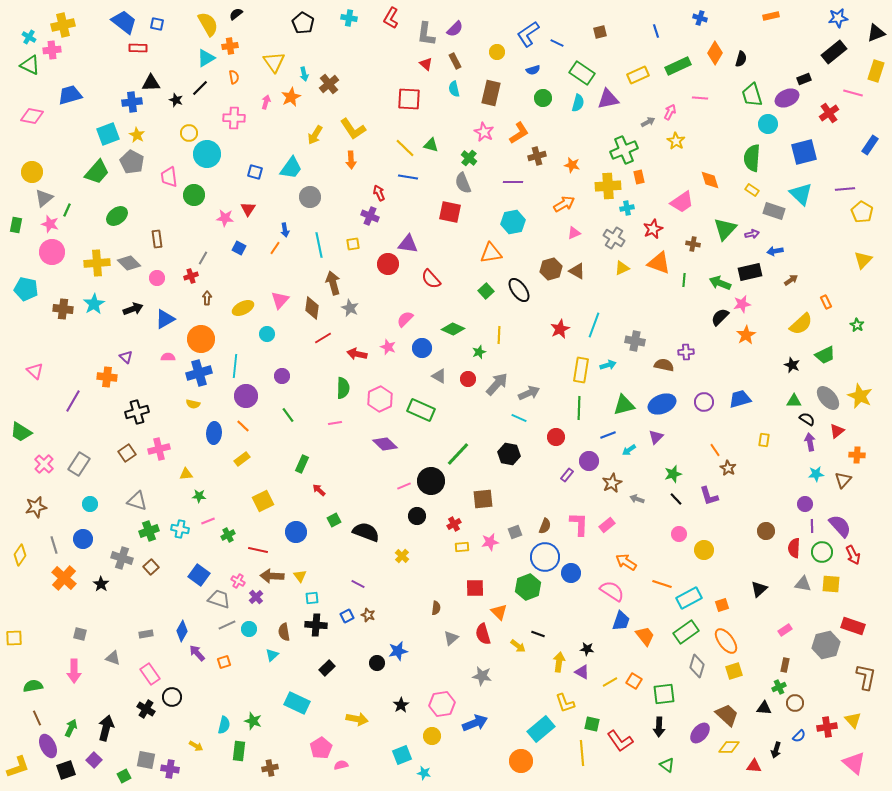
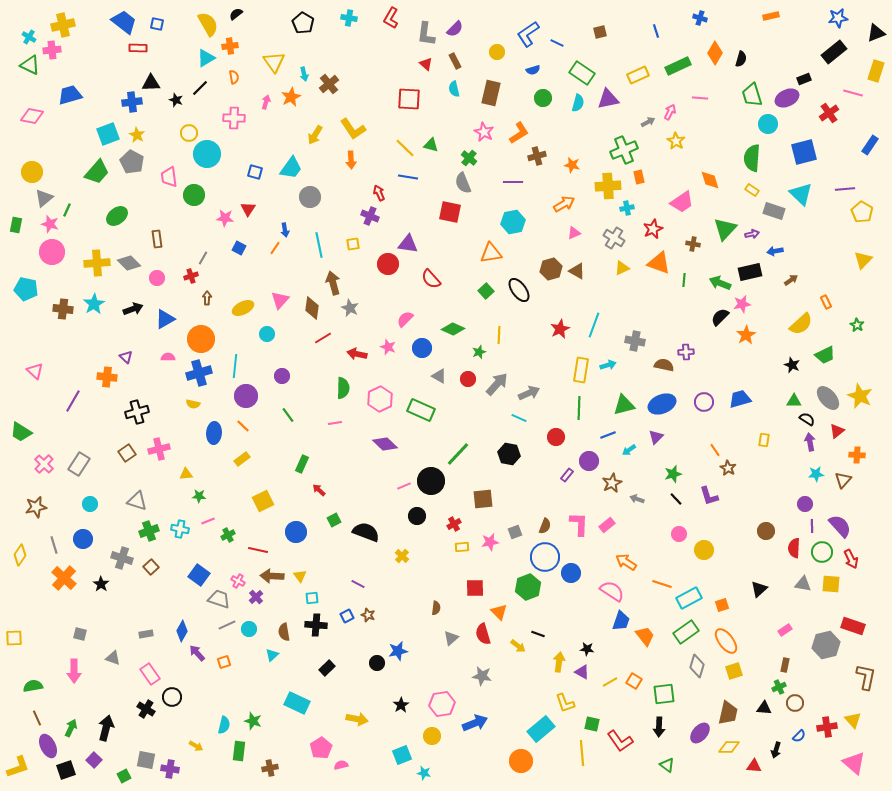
red arrow at (853, 555): moved 2 px left, 4 px down
brown trapezoid at (727, 715): moved 1 px right, 2 px up; rotated 60 degrees clockwise
